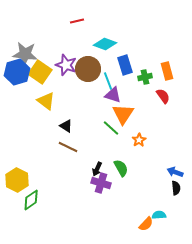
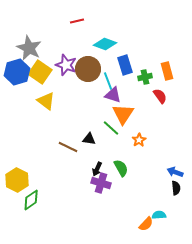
gray star: moved 4 px right, 6 px up; rotated 20 degrees clockwise
red semicircle: moved 3 px left
black triangle: moved 23 px right, 13 px down; rotated 24 degrees counterclockwise
